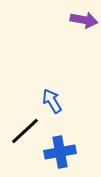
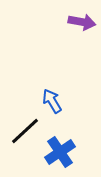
purple arrow: moved 2 px left, 2 px down
blue cross: rotated 24 degrees counterclockwise
